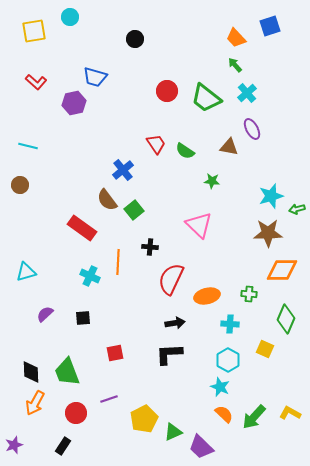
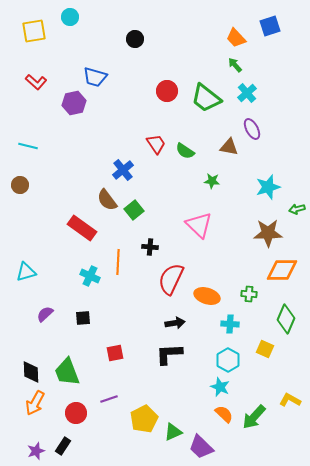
cyan star at (271, 196): moved 3 px left, 9 px up
orange ellipse at (207, 296): rotated 30 degrees clockwise
yellow L-shape at (290, 413): moved 13 px up
purple star at (14, 445): moved 22 px right, 6 px down
